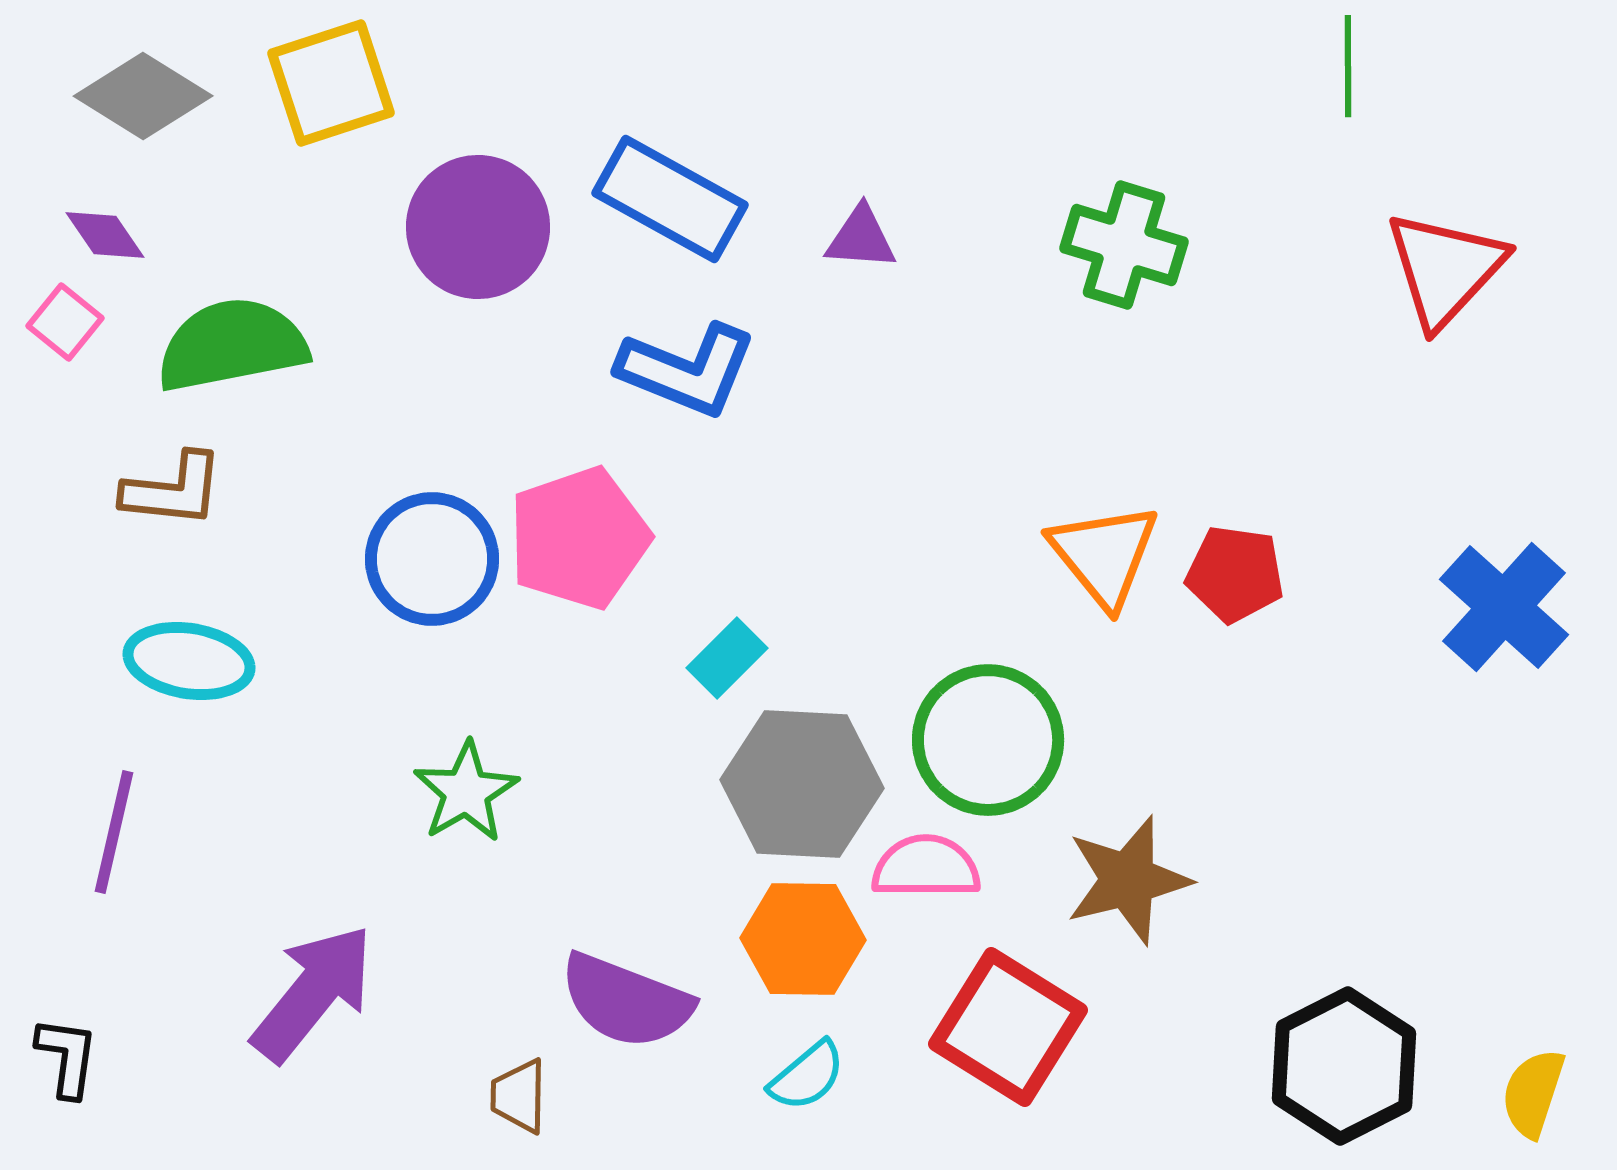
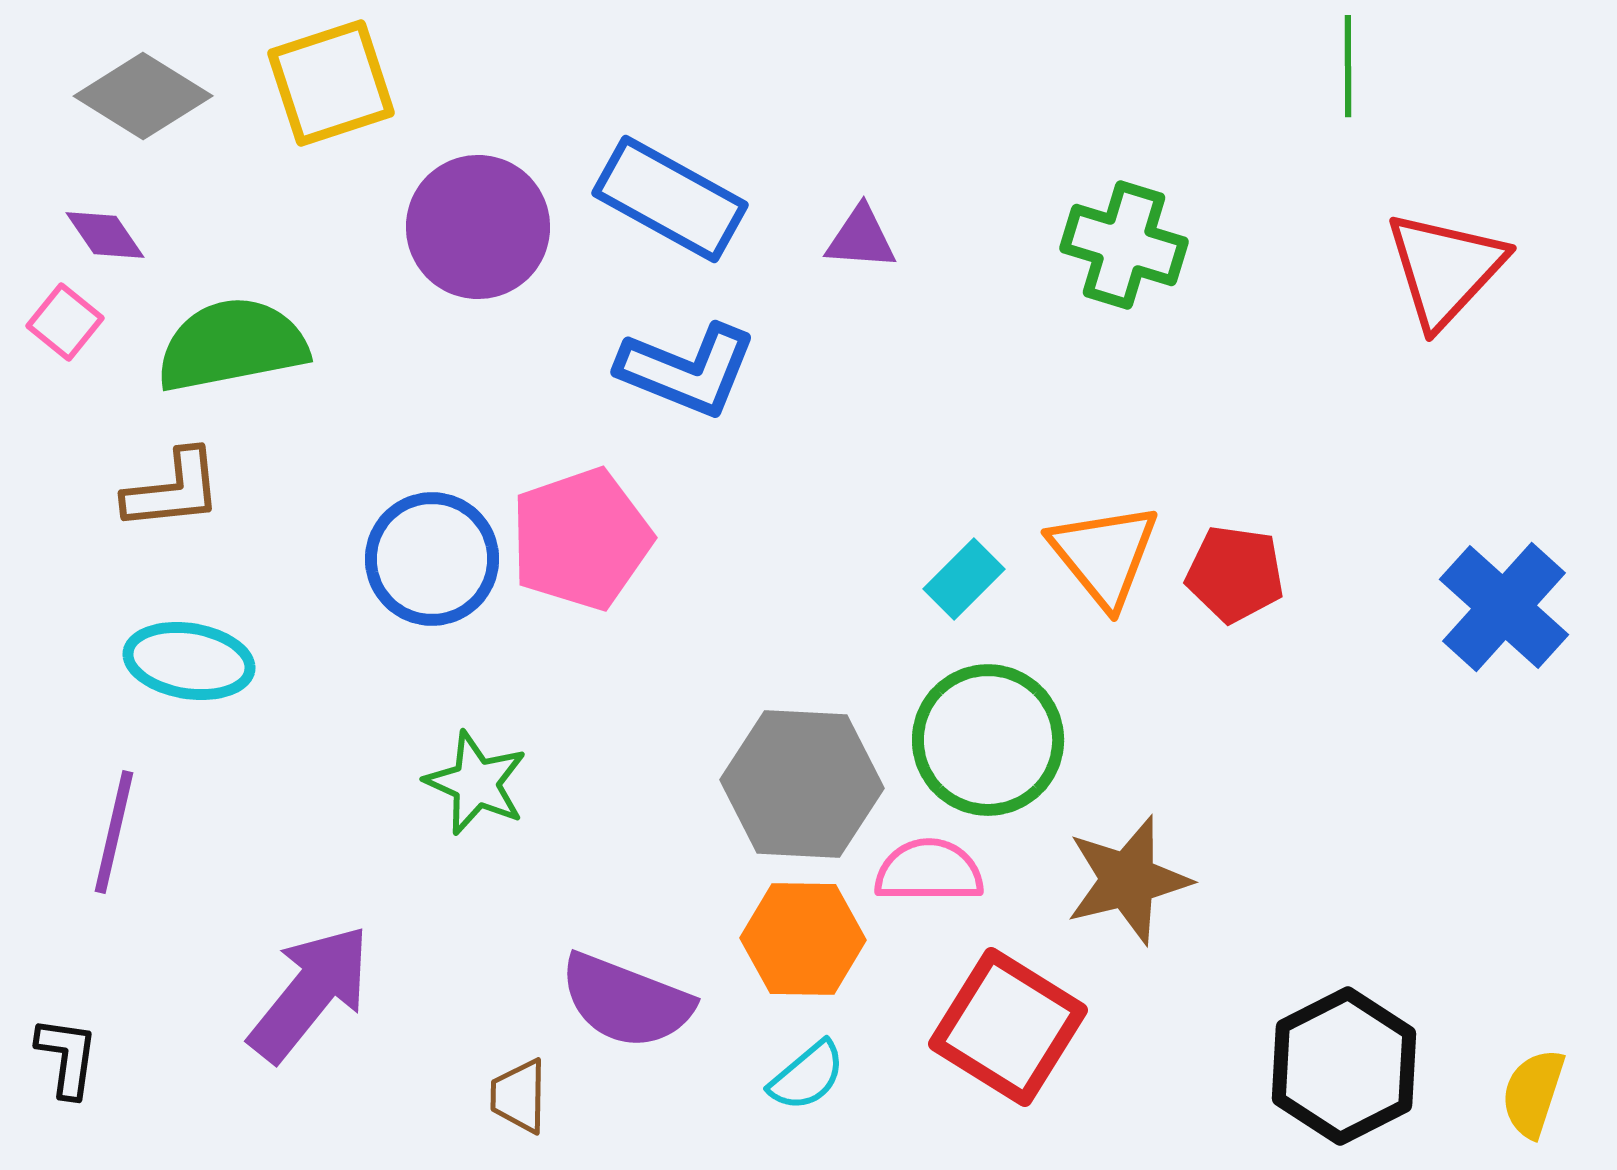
brown L-shape: rotated 12 degrees counterclockwise
pink pentagon: moved 2 px right, 1 px down
cyan rectangle: moved 237 px right, 79 px up
green star: moved 10 px right, 9 px up; rotated 18 degrees counterclockwise
pink semicircle: moved 3 px right, 4 px down
purple arrow: moved 3 px left
